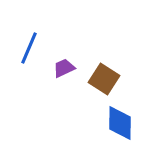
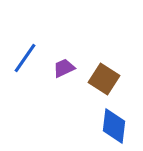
blue line: moved 4 px left, 10 px down; rotated 12 degrees clockwise
blue diamond: moved 6 px left, 3 px down; rotated 6 degrees clockwise
